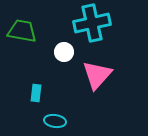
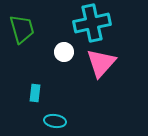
green trapezoid: moved 2 px up; rotated 64 degrees clockwise
pink triangle: moved 4 px right, 12 px up
cyan rectangle: moved 1 px left
